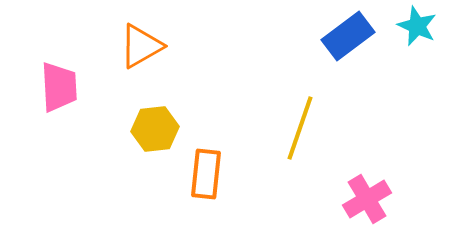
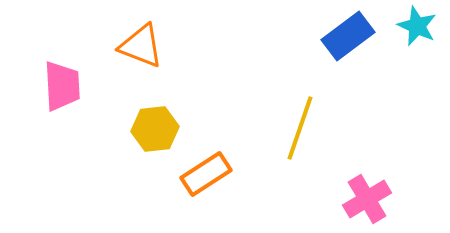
orange triangle: rotated 51 degrees clockwise
pink trapezoid: moved 3 px right, 1 px up
orange rectangle: rotated 51 degrees clockwise
